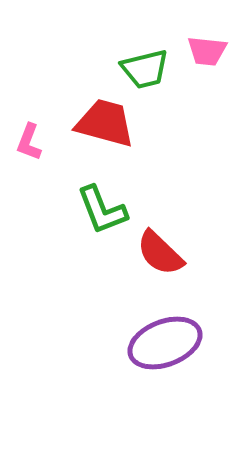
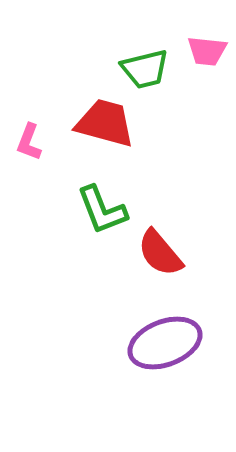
red semicircle: rotated 6 degrees clockwise
